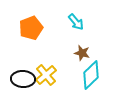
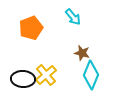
cyan arrow: moved 3 px left, 5 px up
cyan diamond: rotated 24 degrees counterclockwise
